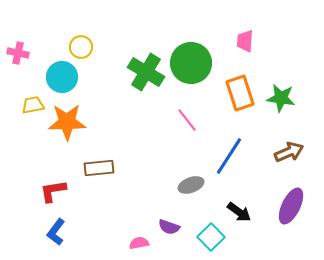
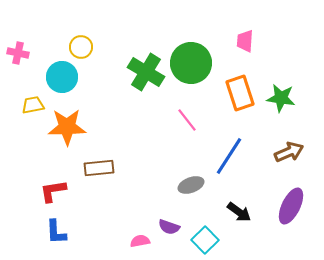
orange star: moved 5 px down
blue L-shape: rotated 40 degrees counterclockwise
cyan square: moved 6 px left, 3 px down
pink semicircle: moved 1 px right, 2 px up
